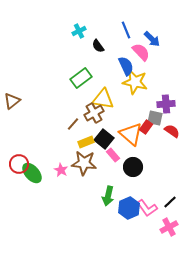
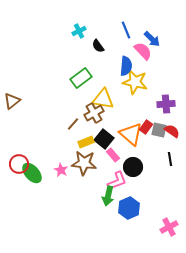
pink semicircle: moved 2 px right, 1 px up
blue semicircle: rotated 30 degrees clockwise
gray square: moved 4 px right, 12 px down
black line: moved 43 px up; rotated 56 degrees counterclockwise
pink L-shape: moved 30 px left, 27 px up; rotated 75 degrees counterclockwise
